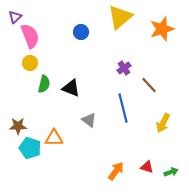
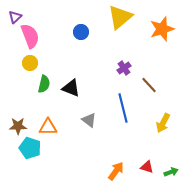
orange triangle: moved 6 px left, 11 px up
